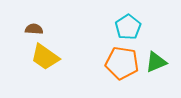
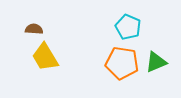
cyan pentagon: rotated 15 degrees counterclockwise
yellow trapezoid: rotated 24 degrees clockwise
